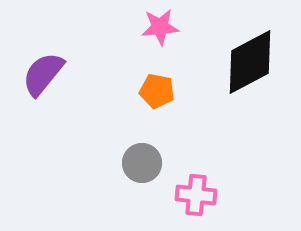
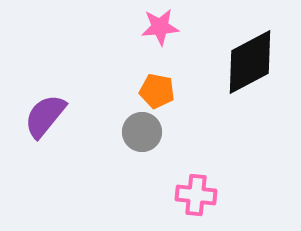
purple semicircle: moved 2 px right, 42 px down
gray circle: moved 31 px up
